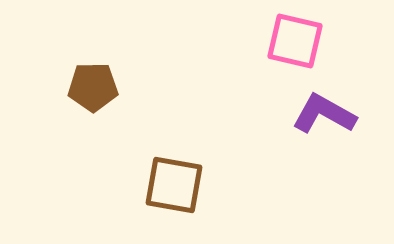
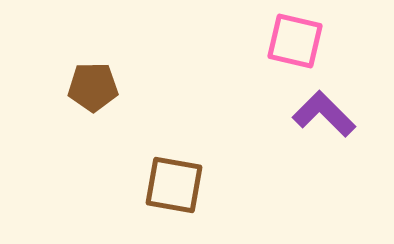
purple L-shape: rotated 16 degrees clockwise
